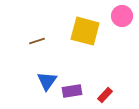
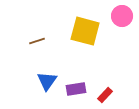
purple rectangle: moved 4 px right, 2 px up
